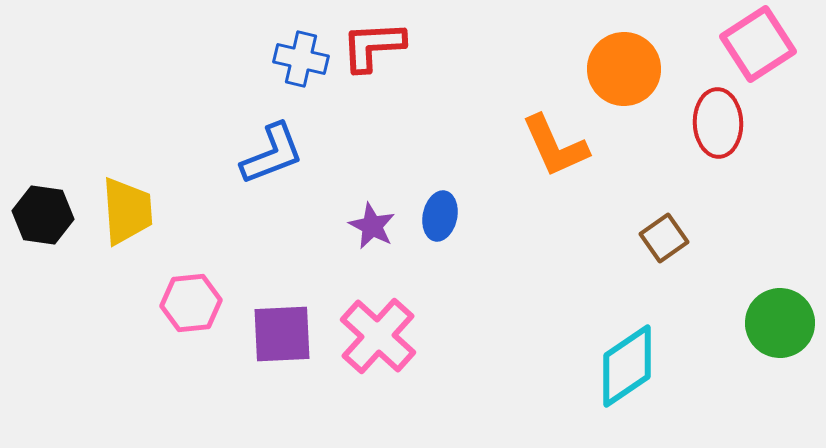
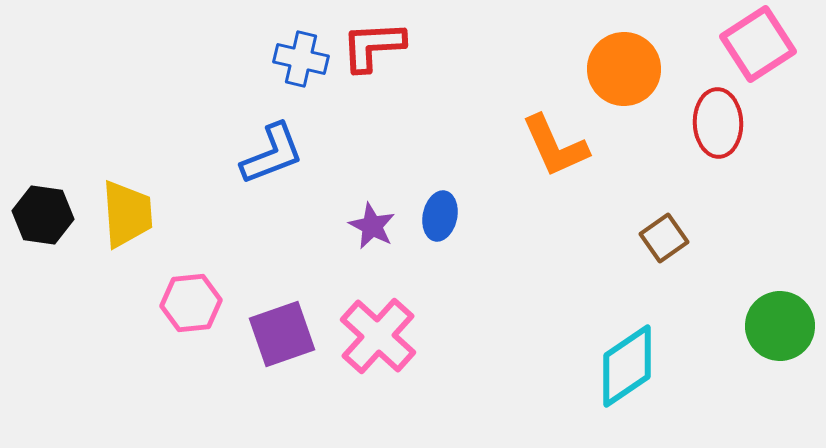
yellow trapezoid: moved 3 px down
green circle: moved 3 px down
purple square: rotated 16 degrees counterclockwise
